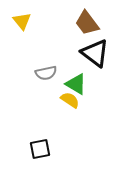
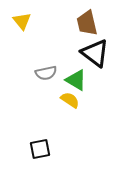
brown trapezoid: rotated 24 degrees clockwise
green triangle: moved 4 px up
